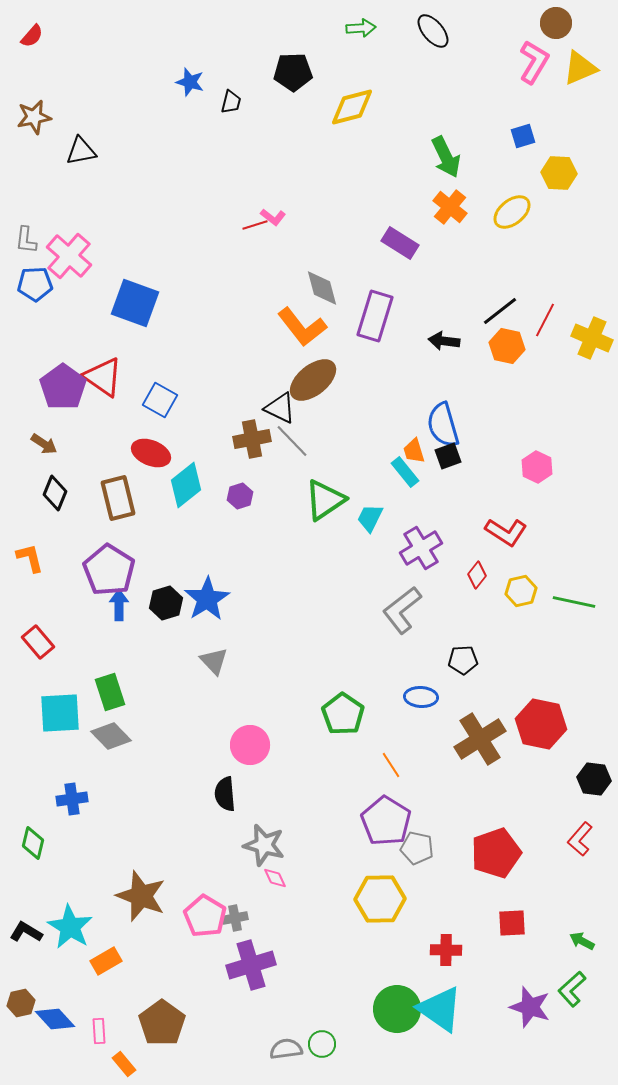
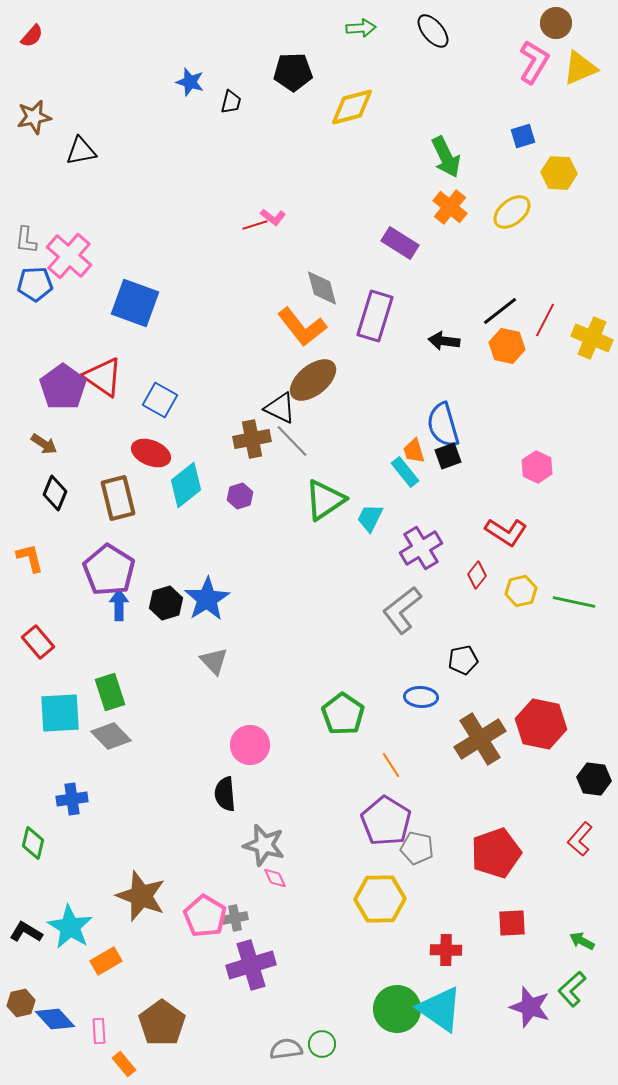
black pentagon at (463, 660): rotated 8 degrees counterclockwise
